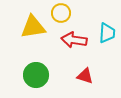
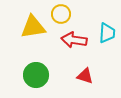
yellow circle: moved 1 px down
